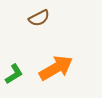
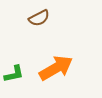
green L-shape: rotated 20 degrees clockwise
